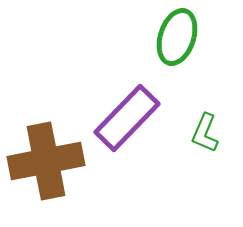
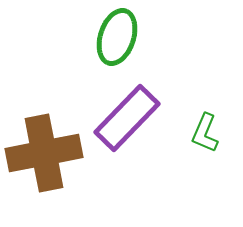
green ellipse: moved 60 px left
brown cross: moved 2 px left, 8 px up
